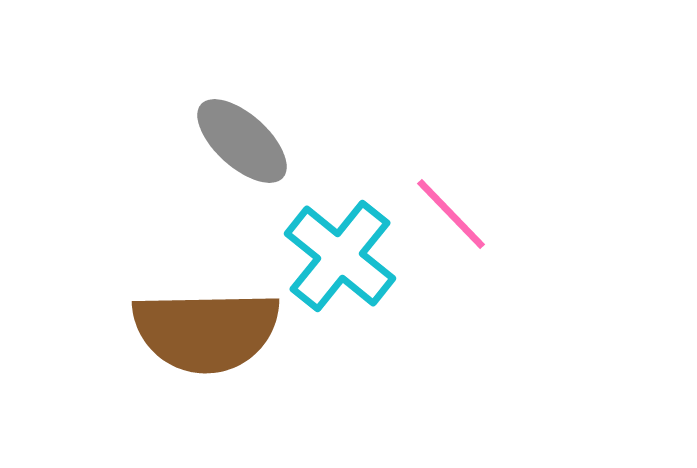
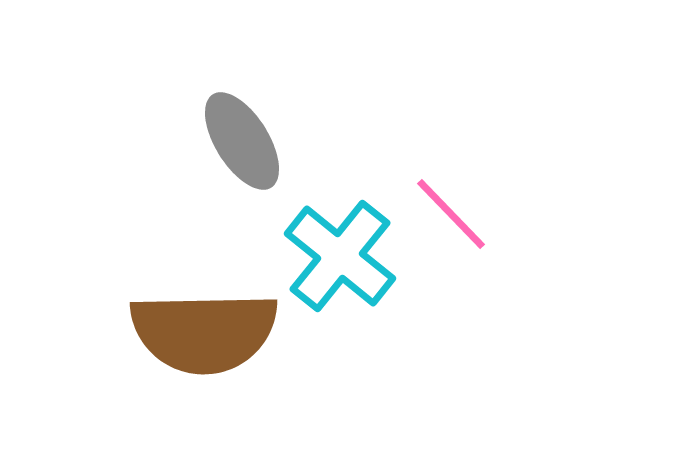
gray ellipse: rotated 16 degrees clockwise
brown semicircle: moved 2 px left, 1 px down
